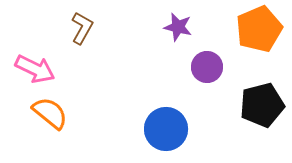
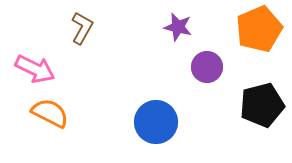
orange semicircle: rotated 12 degrees counterclockwise
blue circle: moved 10 px left, 7 px up
